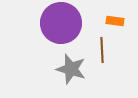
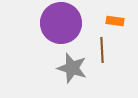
gray star: moved 1 px right, 1 px up
